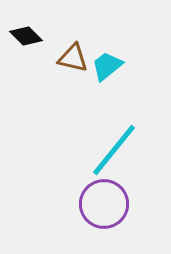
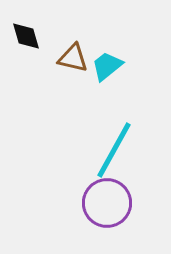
black diamond: rotated 28 degrees clockwise
cyan line: rotated 10 degrees counterclockwise
purple circle: moved 3 px right, 1 px up
